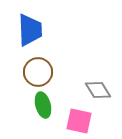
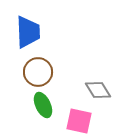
blue trapezoid: moved 2 px left, 2 px down
green ellipse: rotated 10 degrees counterclockwise
